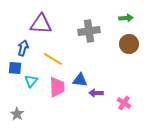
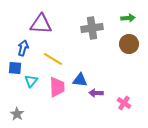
green arrow: moved 2 px right
gray cross: moved 3 px right, 3 px up
